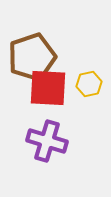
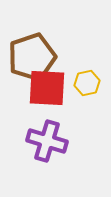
yellow hexagon: moved 2 px left, 1 px up
red square: moved 1 px left
